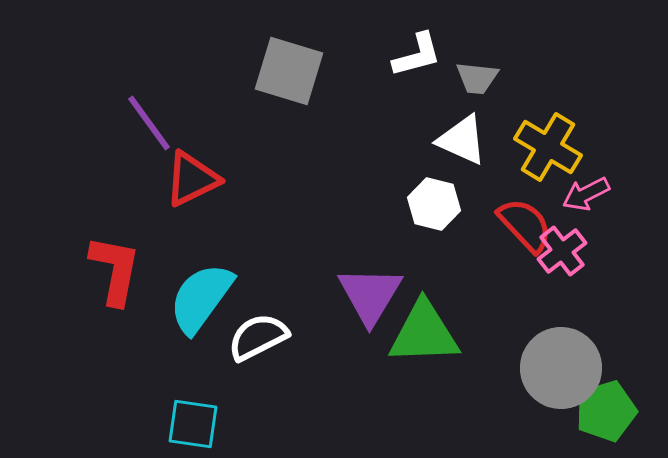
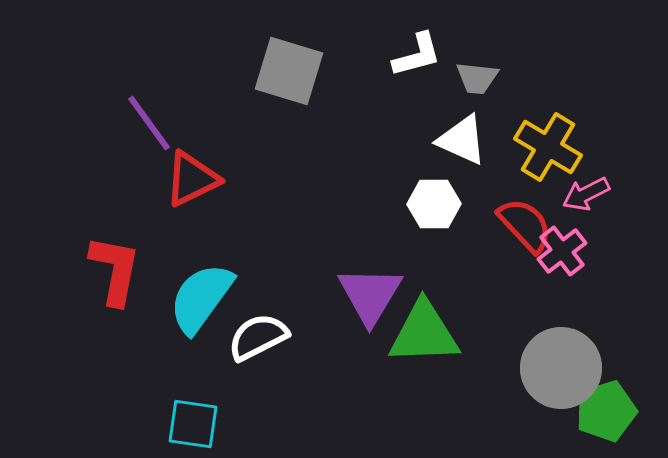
white hexagon: rotated 15 degrees counterclockwise
